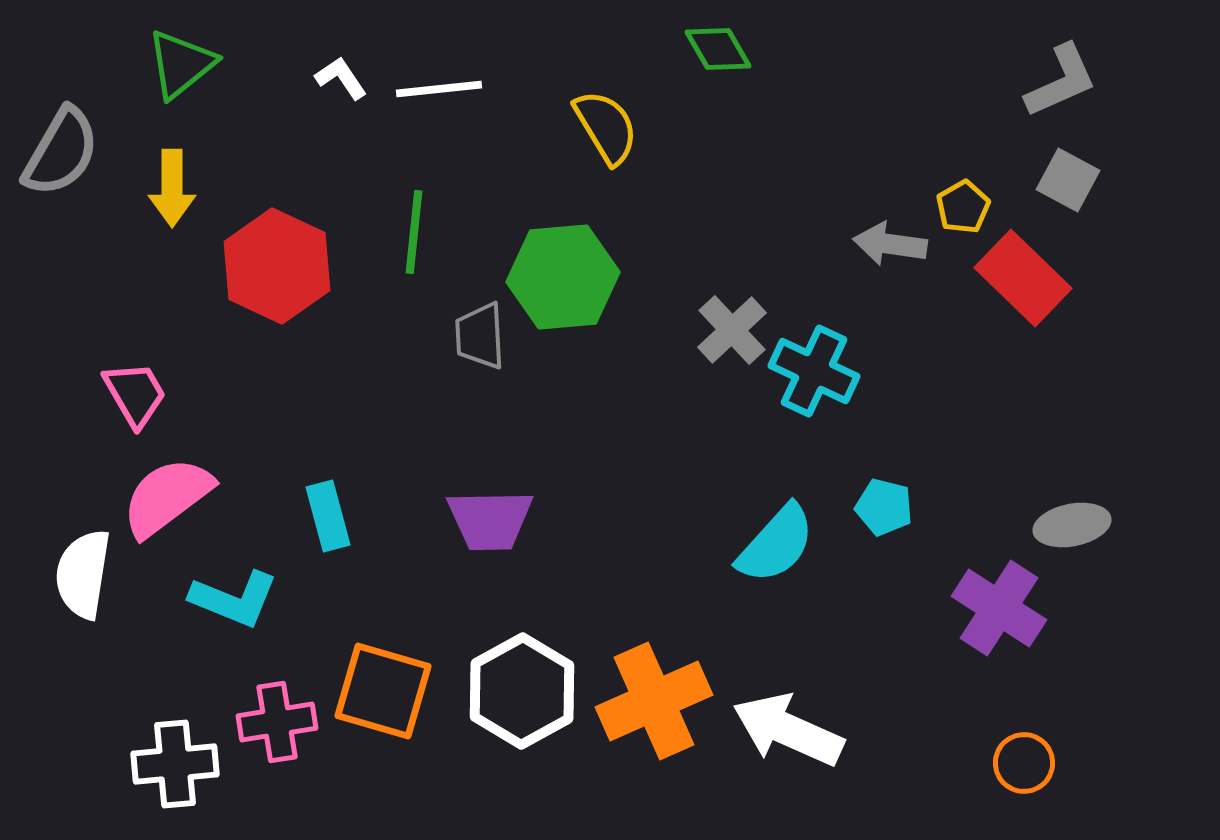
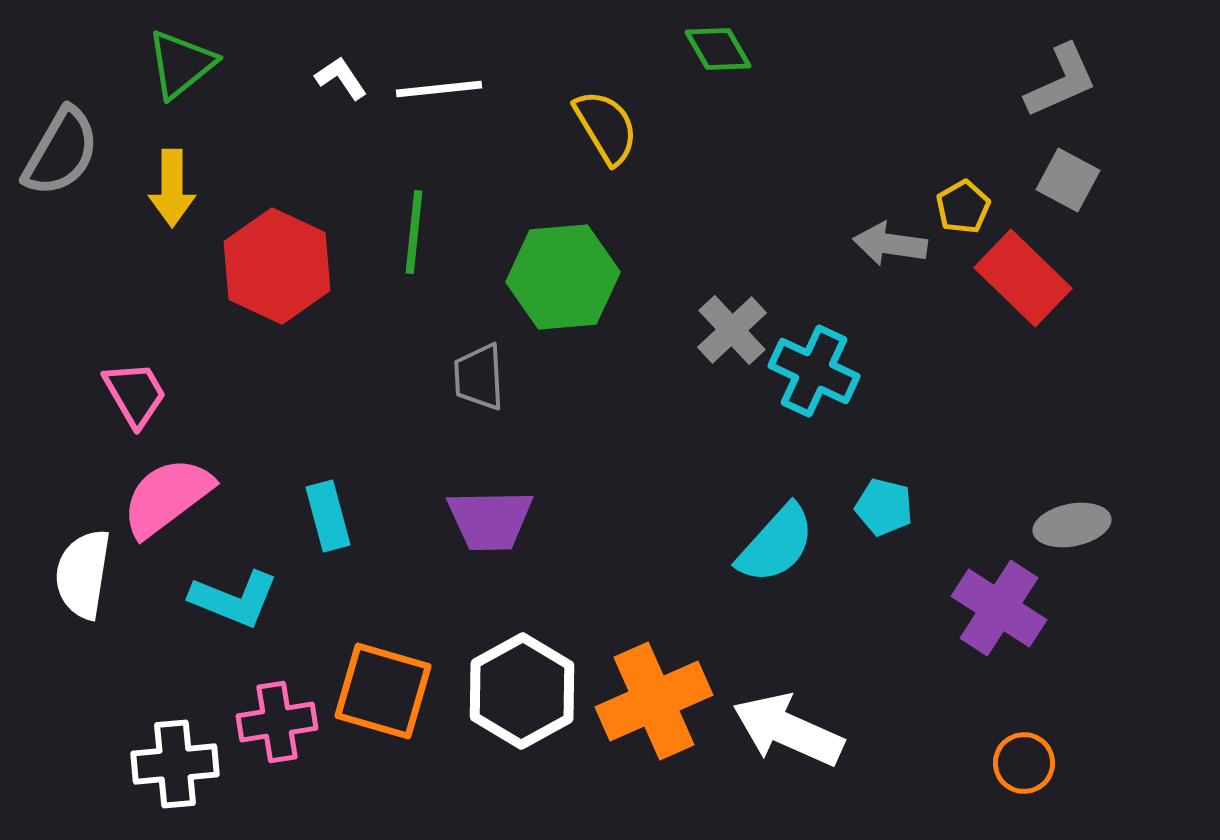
gray trapezoid: moved 1 px left, 41 px down
